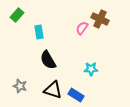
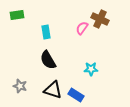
green rectangle: rotated 40 degrees clockwise
cyan rectangle: moved 7 px right
